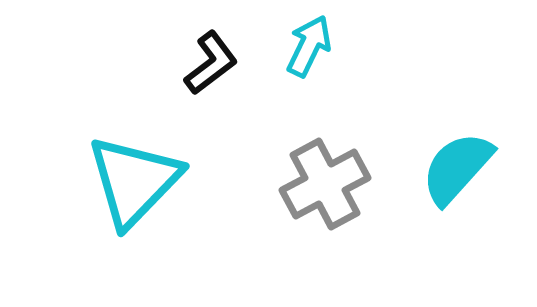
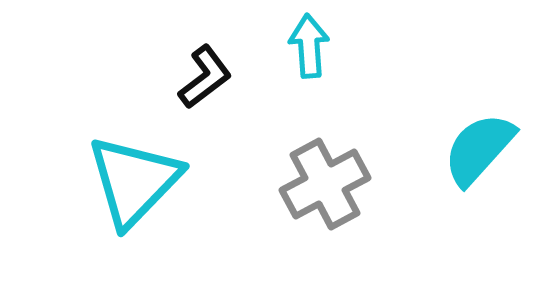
cyan arrow: rotated 30 degrees counterclockwise
black L-shape: moved 6 px left, 14 px down
cyan semicircle: moved 22 px right, 19 px up
